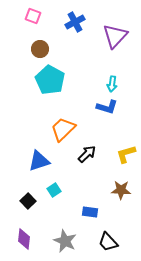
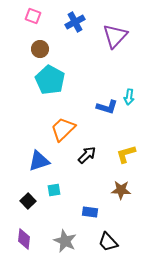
cyan arrow: moved 17 px right, 13 px down
black arrow: moved 1 px down
cyan square: rotated 24 degrees clockwise
